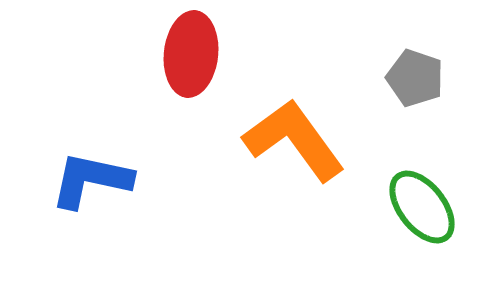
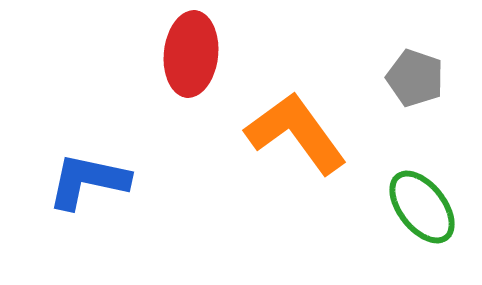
orange L-shape: moved 2 px right, 7 px up
blue L-shape: moved 3 px left, 1 px down
